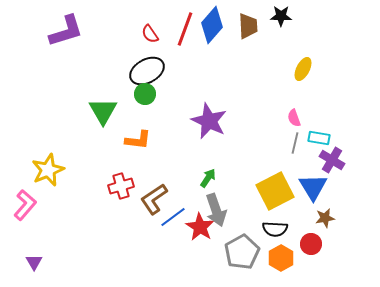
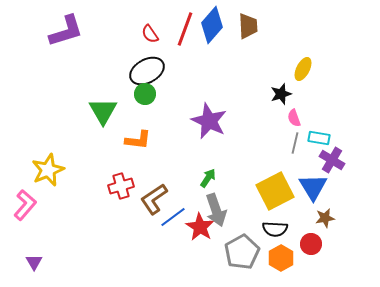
black star: moved 78 px down; rotated 20 degrees counterclockwise
